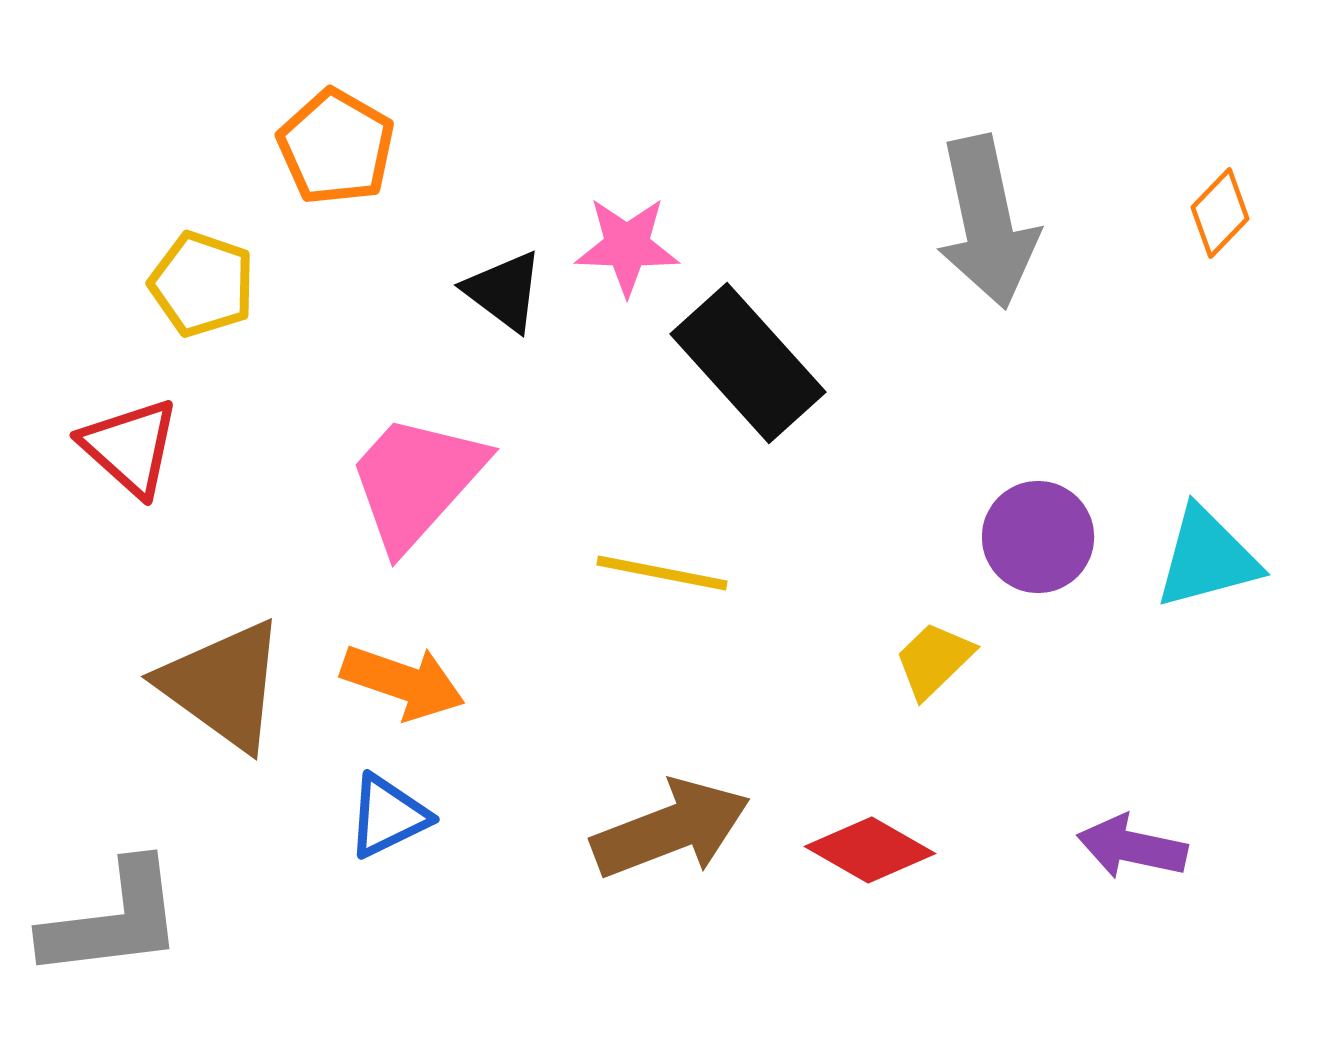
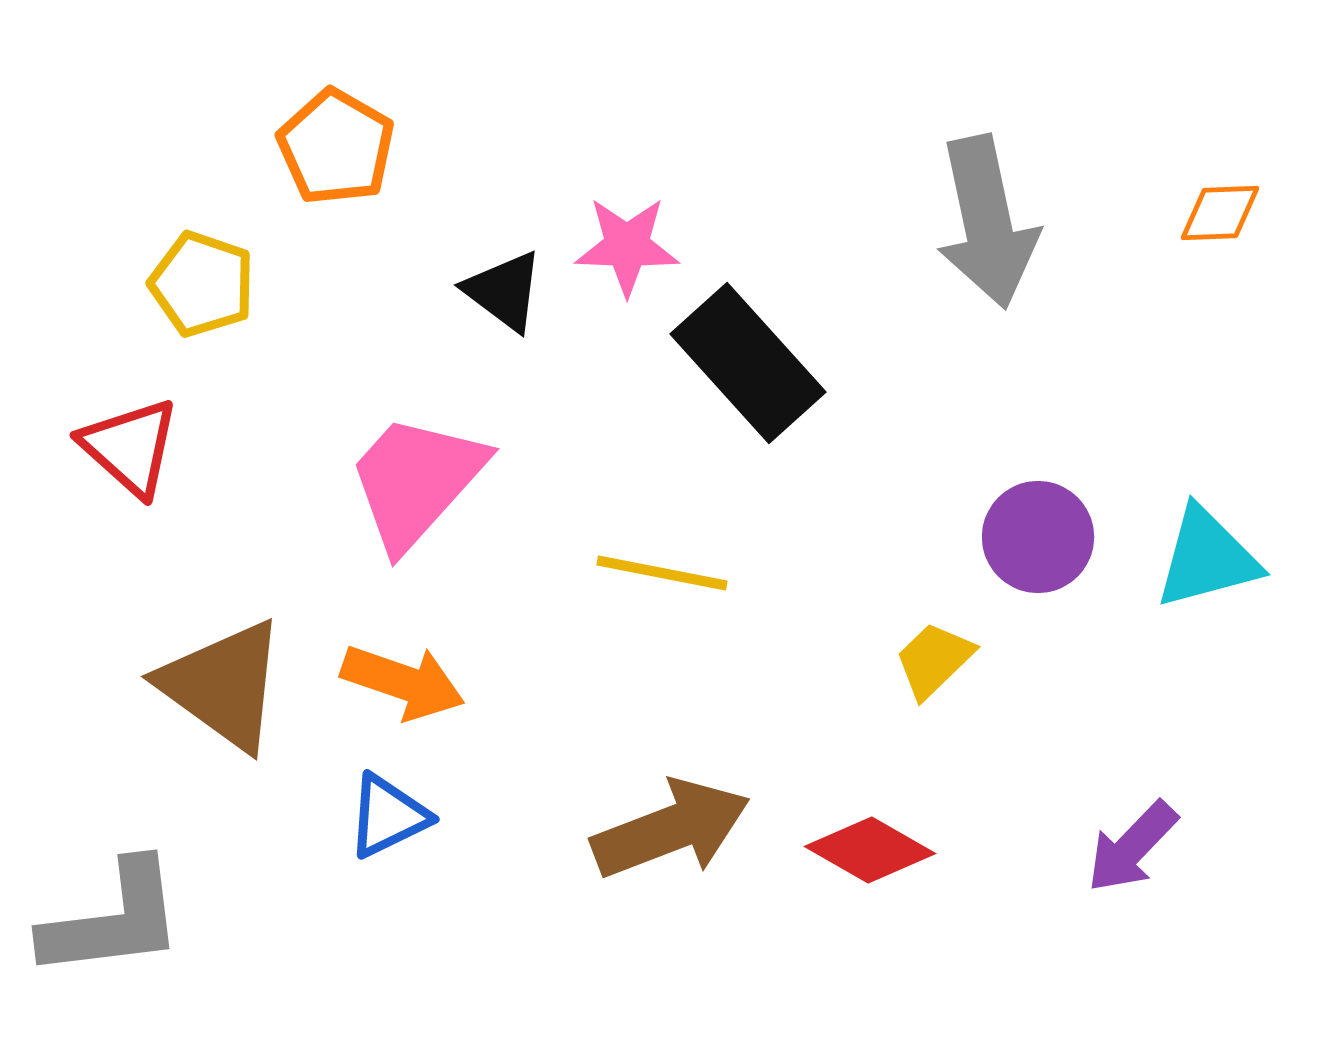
orange diamond: rotated 44 degrees clockwise
purple arrow: rotated 58 degrees counterclockwise
